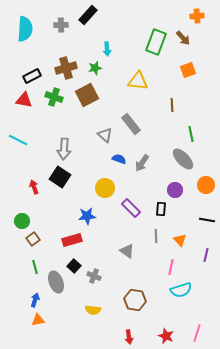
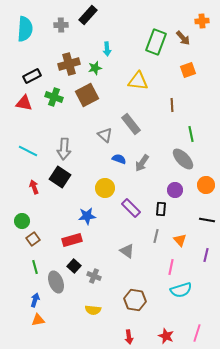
orange cross at (197, 16): moved 5 px right, 5 px down
brown cross at (66, 68): moved 3 px right, 4 px up
red triangle at (24, 100): moved 3 px down
cyan line at (18, 140): moved 10 px right, 11 px down
gray line at (156, 236): rotated 16 degrees clockwise
